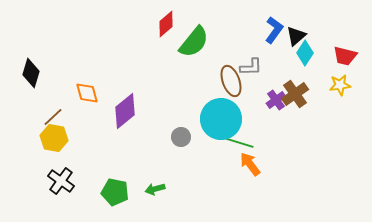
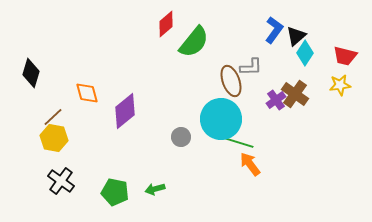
brown cross: rotated 20 degrees counterclockwise
